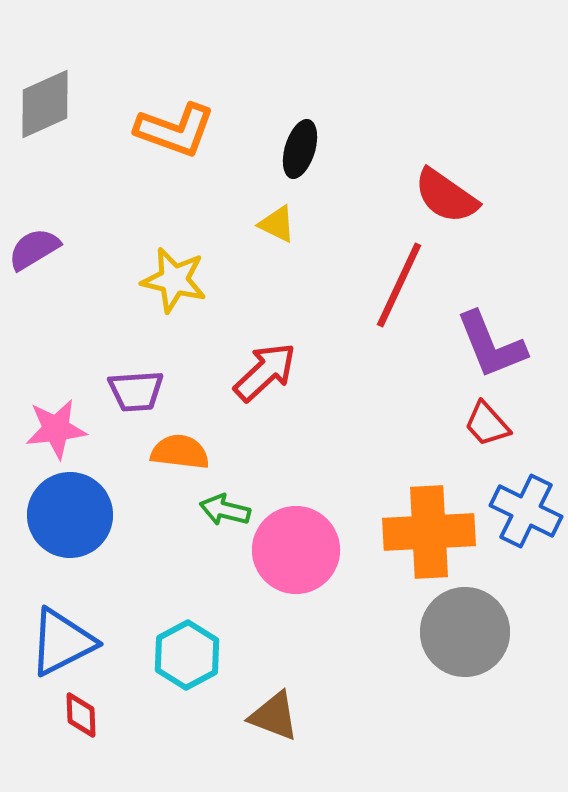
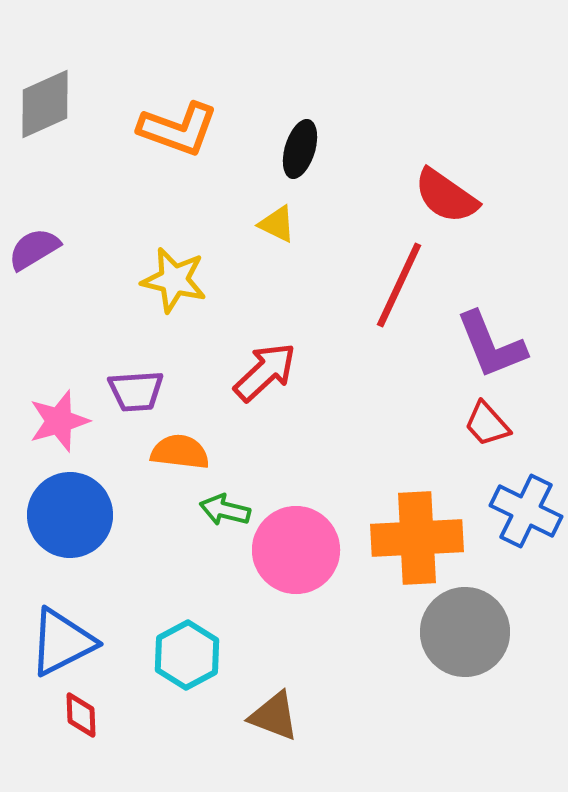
orange L-shape: moved 3 px right, 1 px up
pink star: moved 3 px right, 8 px up; rotated 10 degrees counterclockwise
orange cross: moved 12 px left, 6 px down
